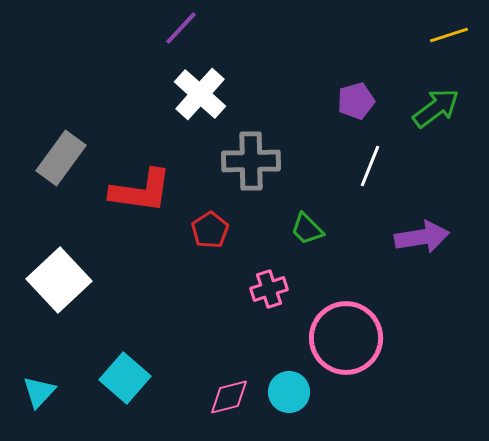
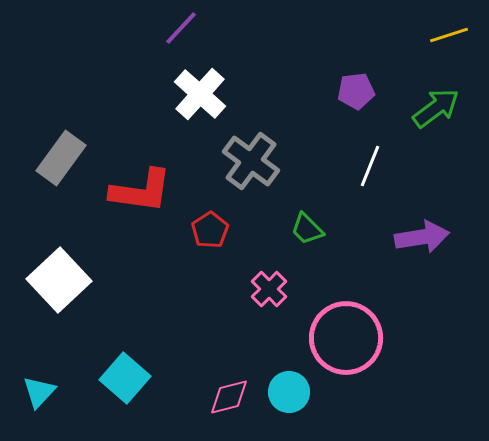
purple pentagon: moved 10 px up; rotated 9 degrees clockwise
gray cross: rotated 38 degrees clockwise
pink cross: rotated 27 degrees counterclockwise
